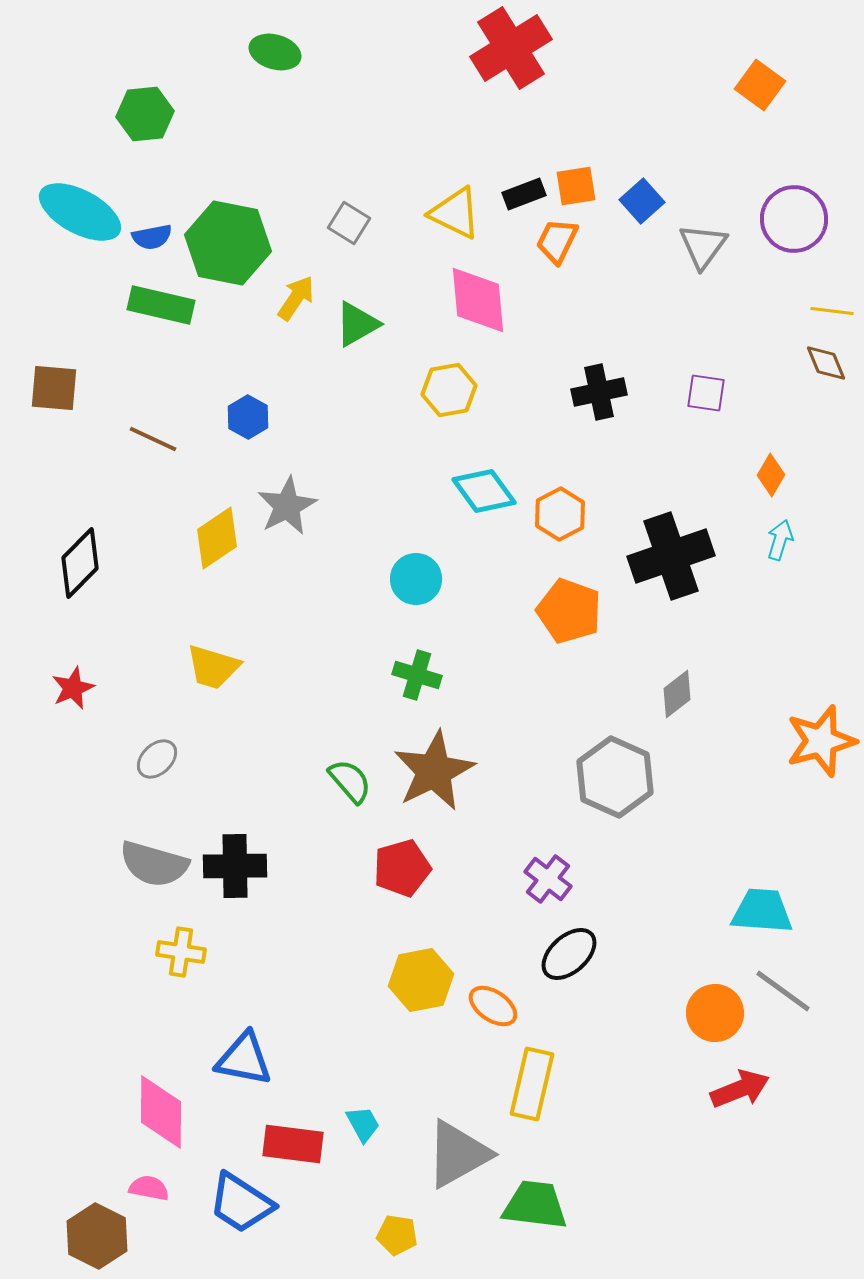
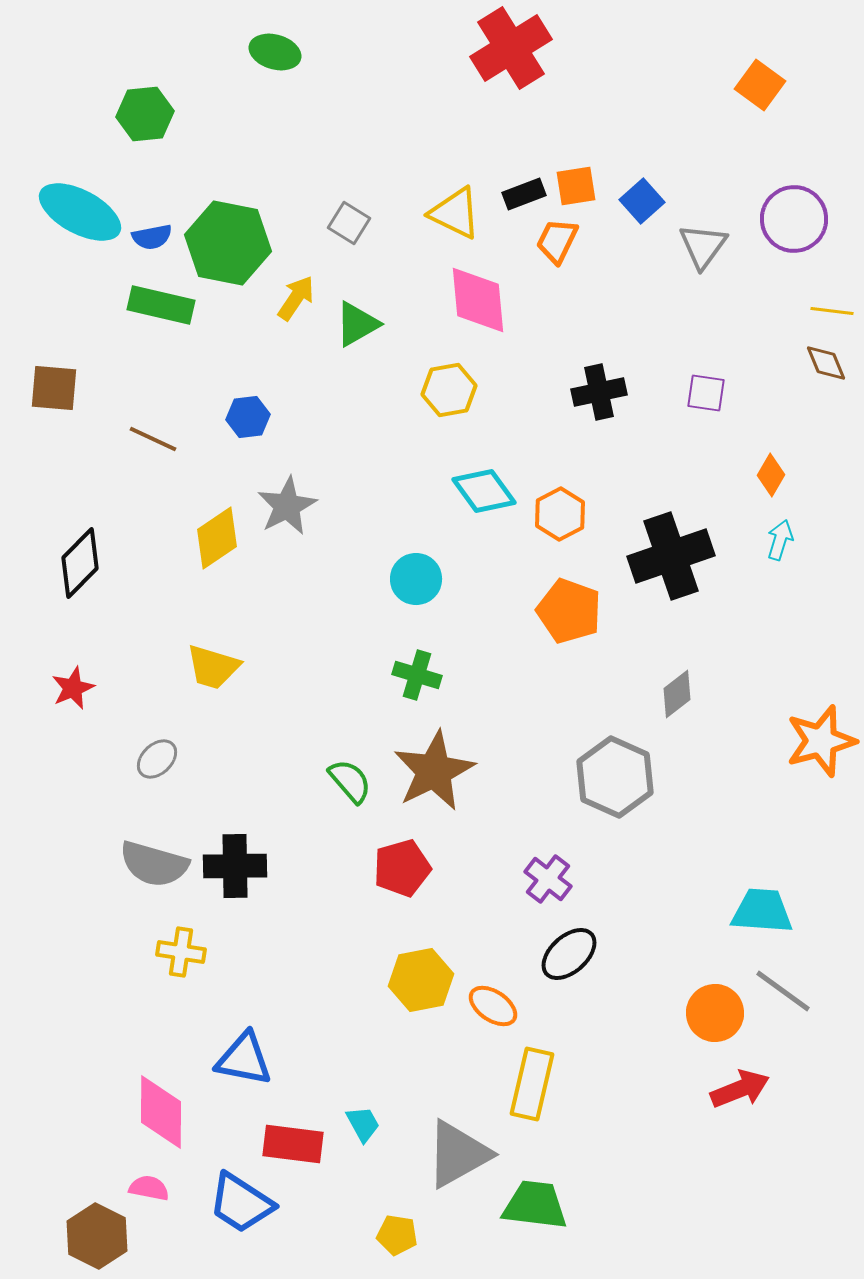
blue hexagon at (248, 417): rotated 24 degrees clockwise
